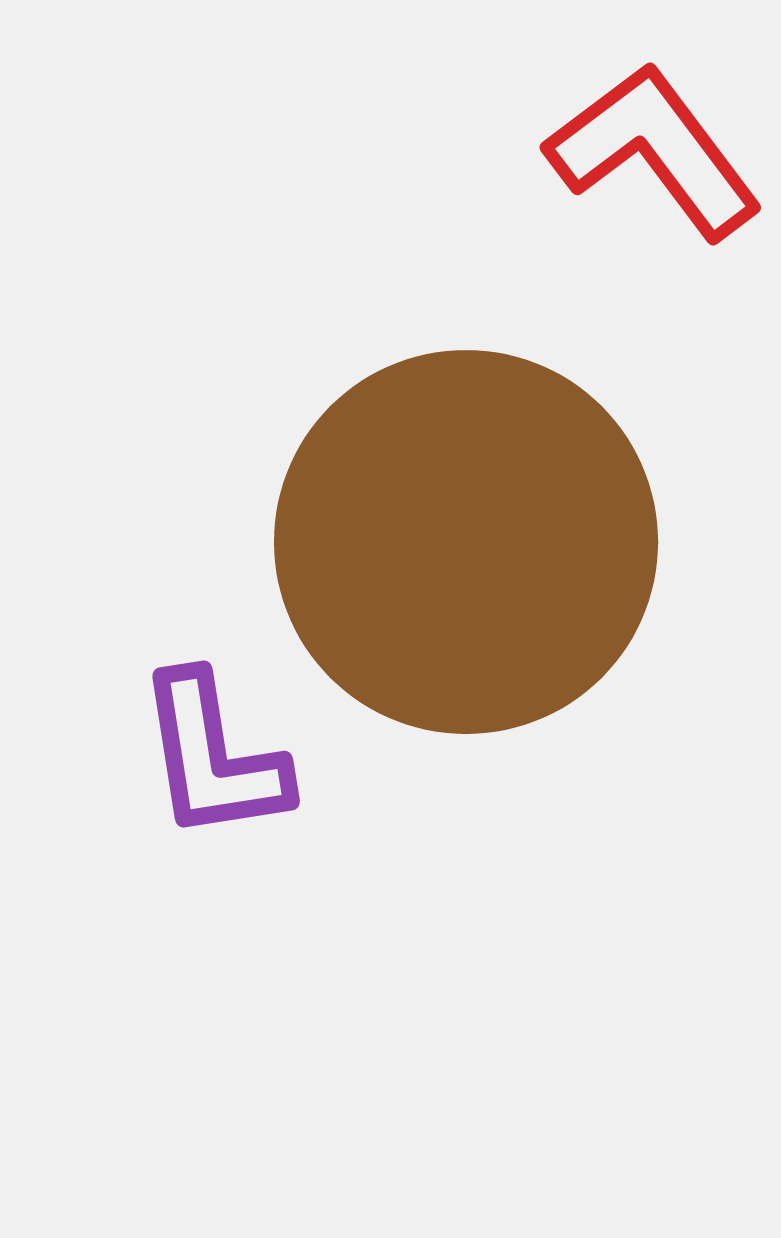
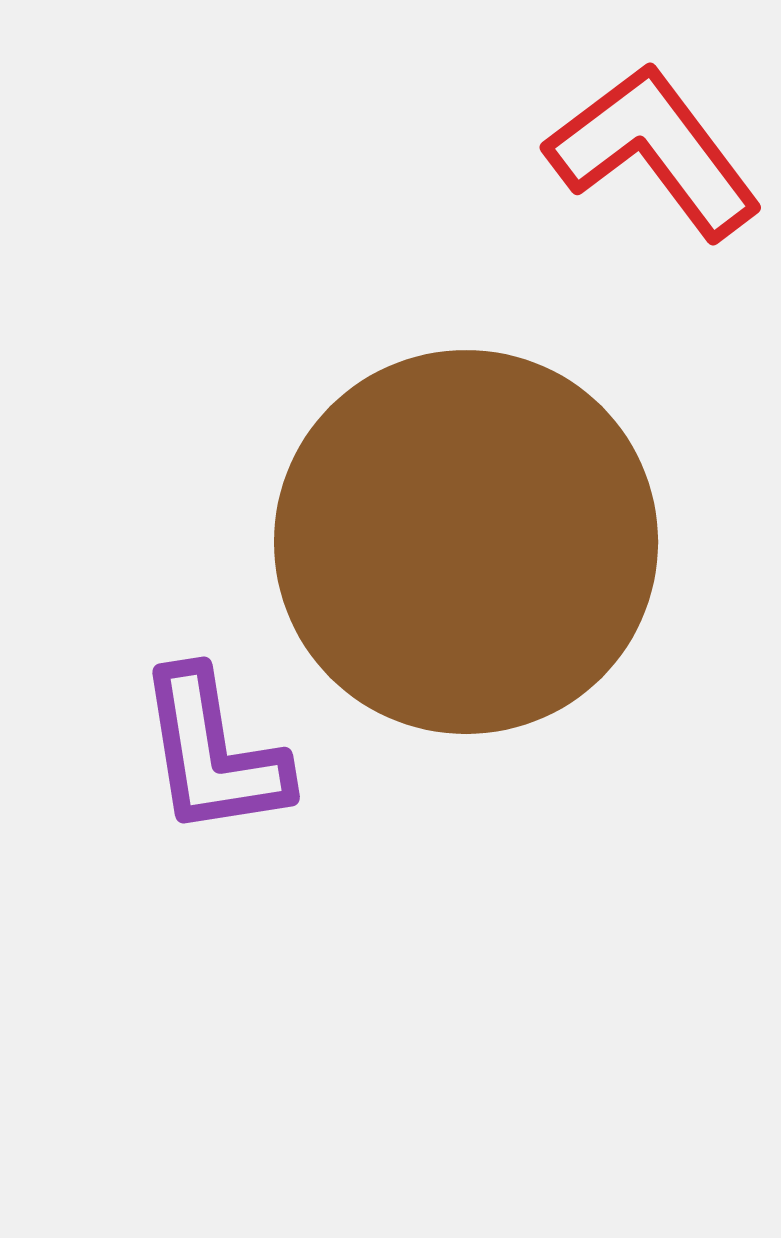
purple L-shape: moved 4 px up
